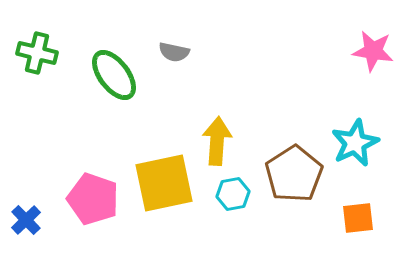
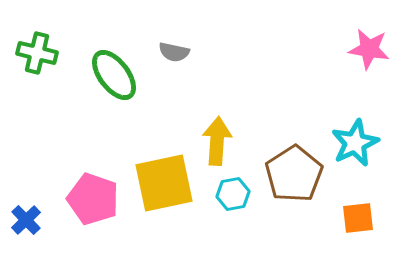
pink star: moved 4 px left, 2 px up
